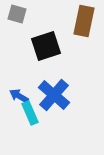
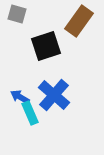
brown rectangle: moved 5 px left; rotated 24 degrees clockwise
blue arrow: moved 1 px right, 1 px down
